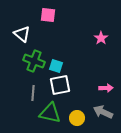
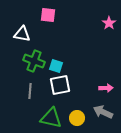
white triangle: rotated 30 degrees counterclockwise
pink star: moved 8 px right, 15 px up
gray line: moved 3 px left, 2 px up
green triangle: moved 1 px right, 5 px down
